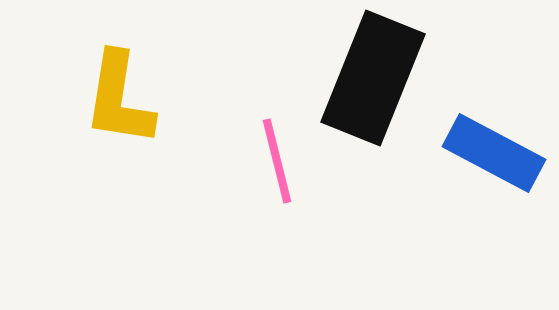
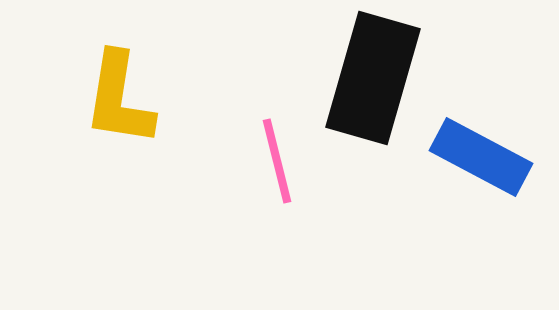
black rectangle: rotated 6 degrees counterclockwise
blue rectangle: moved 13 px left, 4 px down
